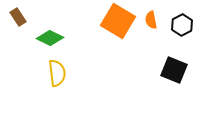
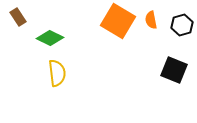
black hexagon: rotated 10 degrees clockwise
